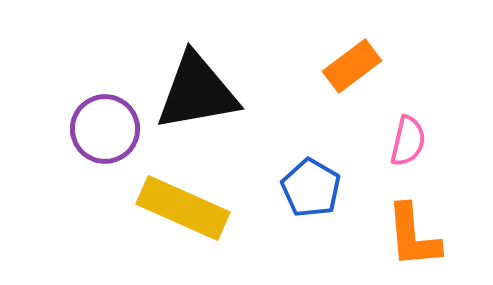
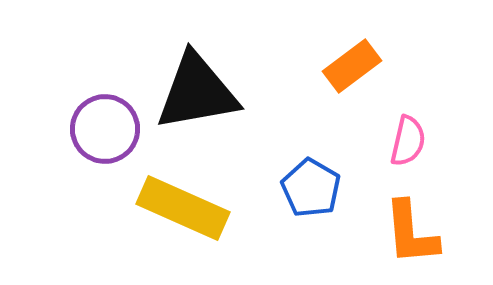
orange L-shape: moved 2 px left, 3 px up
